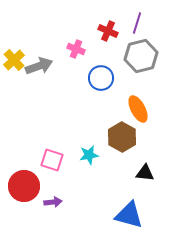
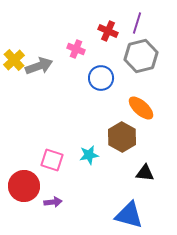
orange ellipse: moved 3 px right, 1 px up; rotated 20 degrees counterclockwise
